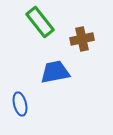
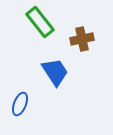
blue trapezoid: rotated 68 degrees clockwise
blue ellipse: rotated 35 degrees clockwise
